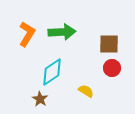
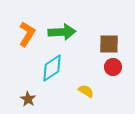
red circle: moved 1 px right, 1 px up
cyan diamond: moved 4 px up
brown star: moved 12 px left
